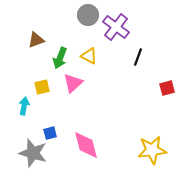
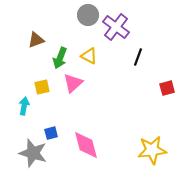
blue square: moved 1 px right
